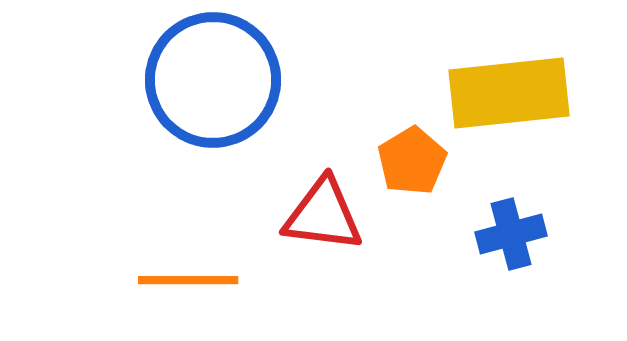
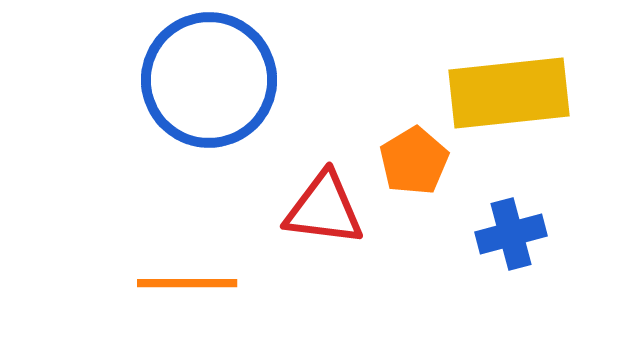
blue circle: moved 4 px left
orange pentagon: moved 2 px right
red triangle: moved 1 px right, 6 px up
orange line: moved 1 px left, 3 px down
